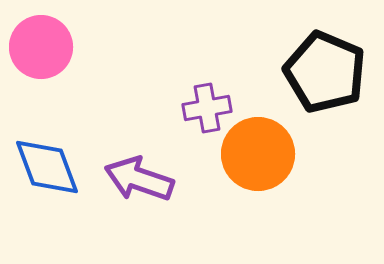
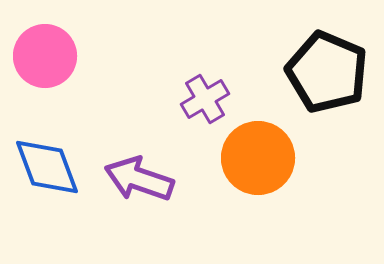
pink circle: moved 4 px right, 9 px down
black pentagon: moved 2 px right
purple cross: moved 2 px left, 9 px up; rotated 21 degrees counterclockwise
orange circle: moved 4 px down
